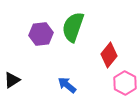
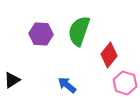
green semicircle: moved 6 px right, 4 px down
purple hexagon: rotated 10 degrees clockwise
pink hexagon: rotated 10 degrees counterclockwise
